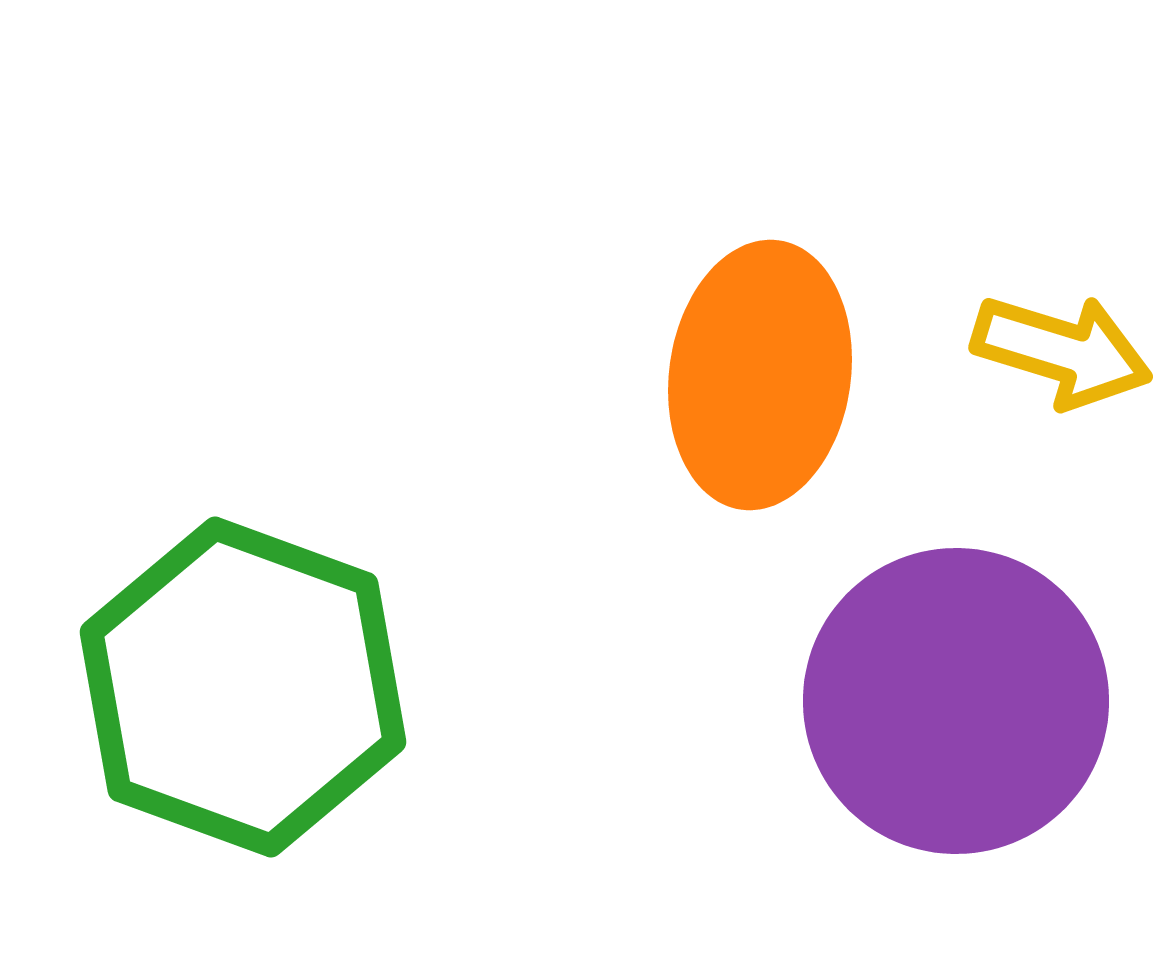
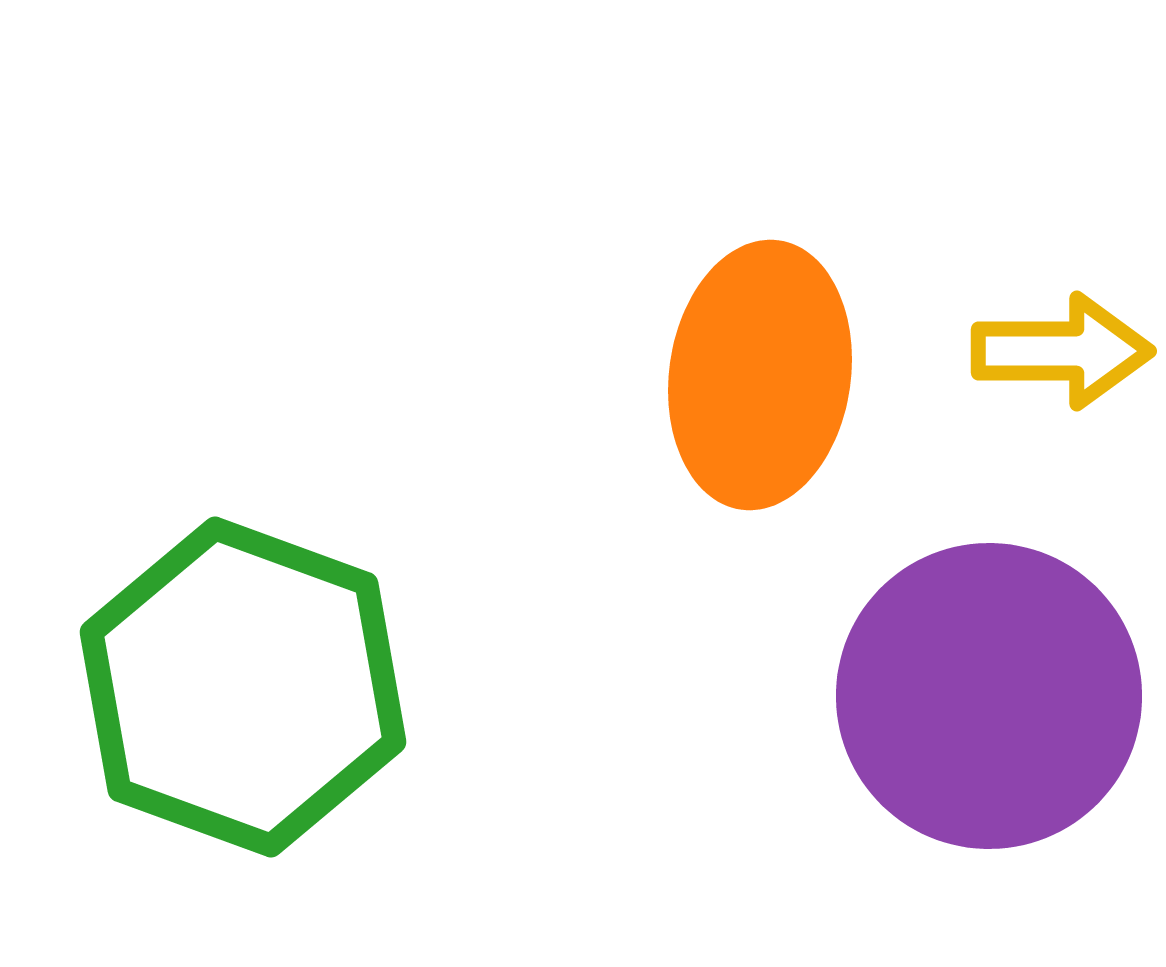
yellow arrow: rotated 17 degrees counterclockwise
purple circle: moved 33 px right, 5 px up
